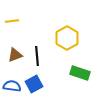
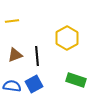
green rectangle: moved 4 px left, 7 px down
